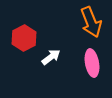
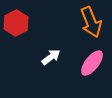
red hexagon: moved 8 px left, 15 px up
pink ellipse: rotated 48 degrees clockwise
